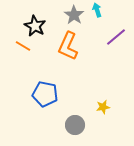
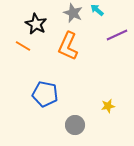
cyan arrow: rotated 32 degrees counterclockwise
gray star: moved 1 px left, 2 px up; rotated 12 degrees counterclockwise
black star: moved 1 px right, 2 px up
purple line: moved 1 px right, 2 px up; rotated 15 degrees clockwise
yellow star: moved 5 px right, 1 px up
